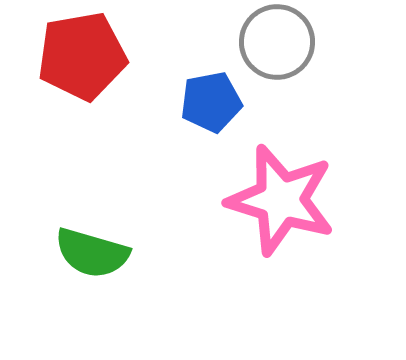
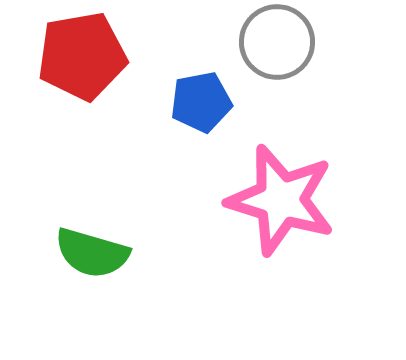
blue pentagon: moved 10 px left
